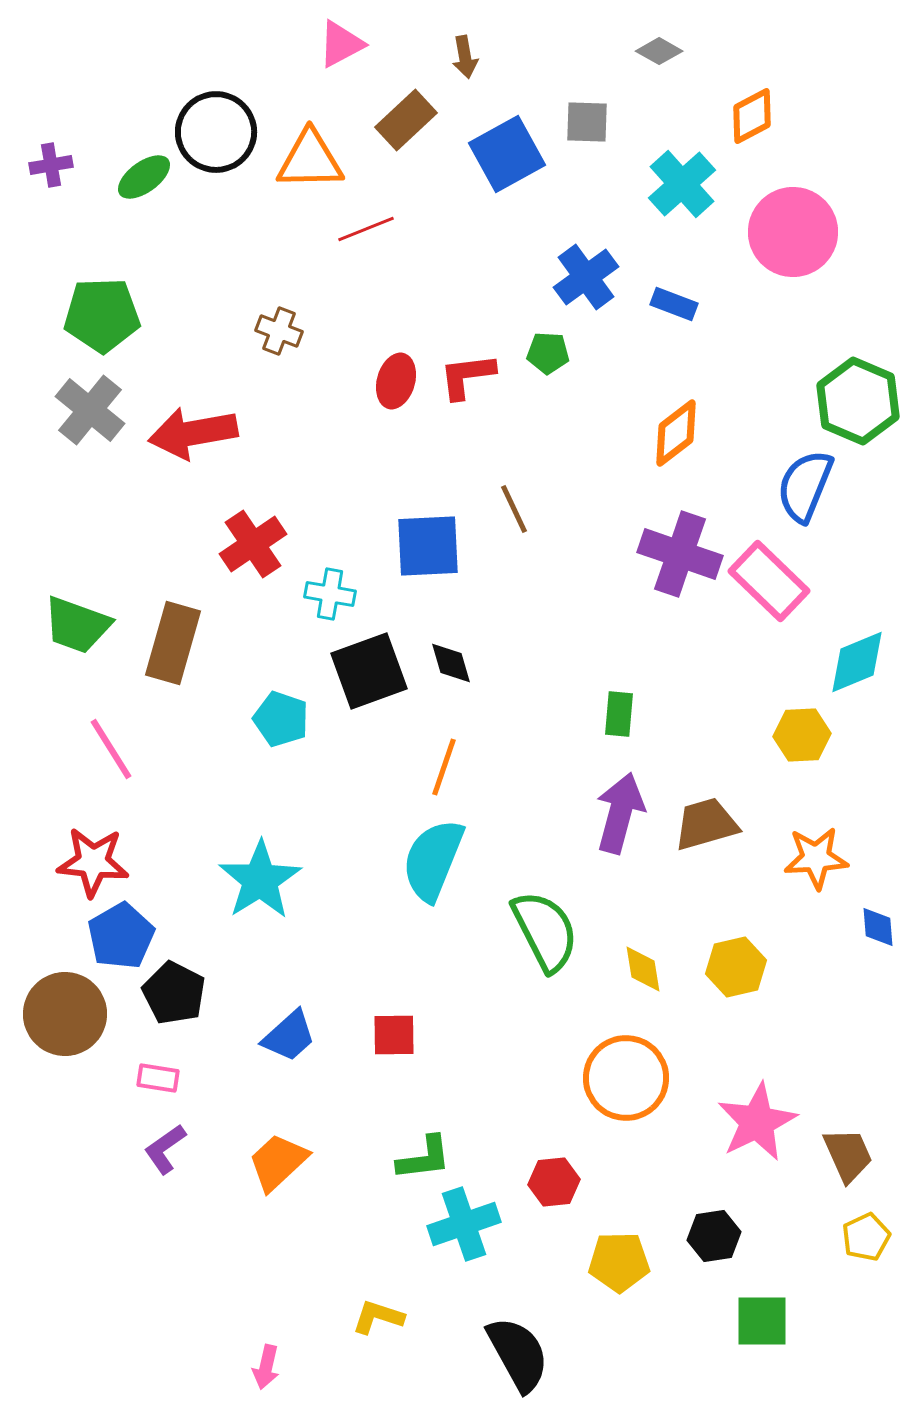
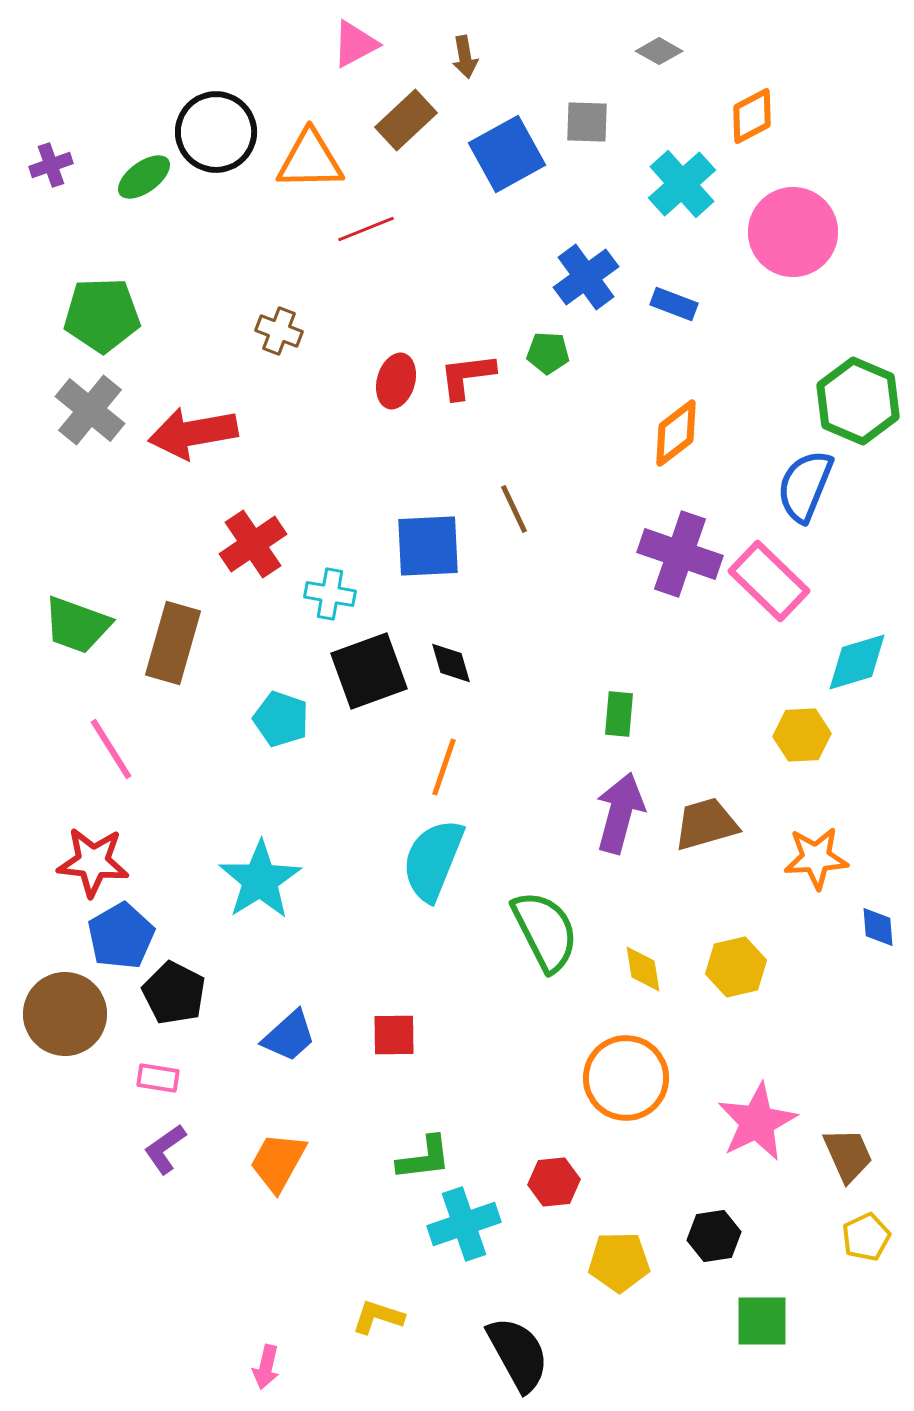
pink triangle at (341, 44): moved 14 px right
purple cross at (51, 165): rotated 9 degrees counterclockwise
cyan diamond at (857, 662): rotated 6 degrees clockwise
orange trapezoid at (278, 1162): rotated 18 degrees counterclockwise
